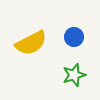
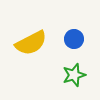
blue circle: moved 2 px down
